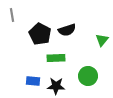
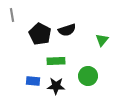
green rectangle: moved 3 px down
